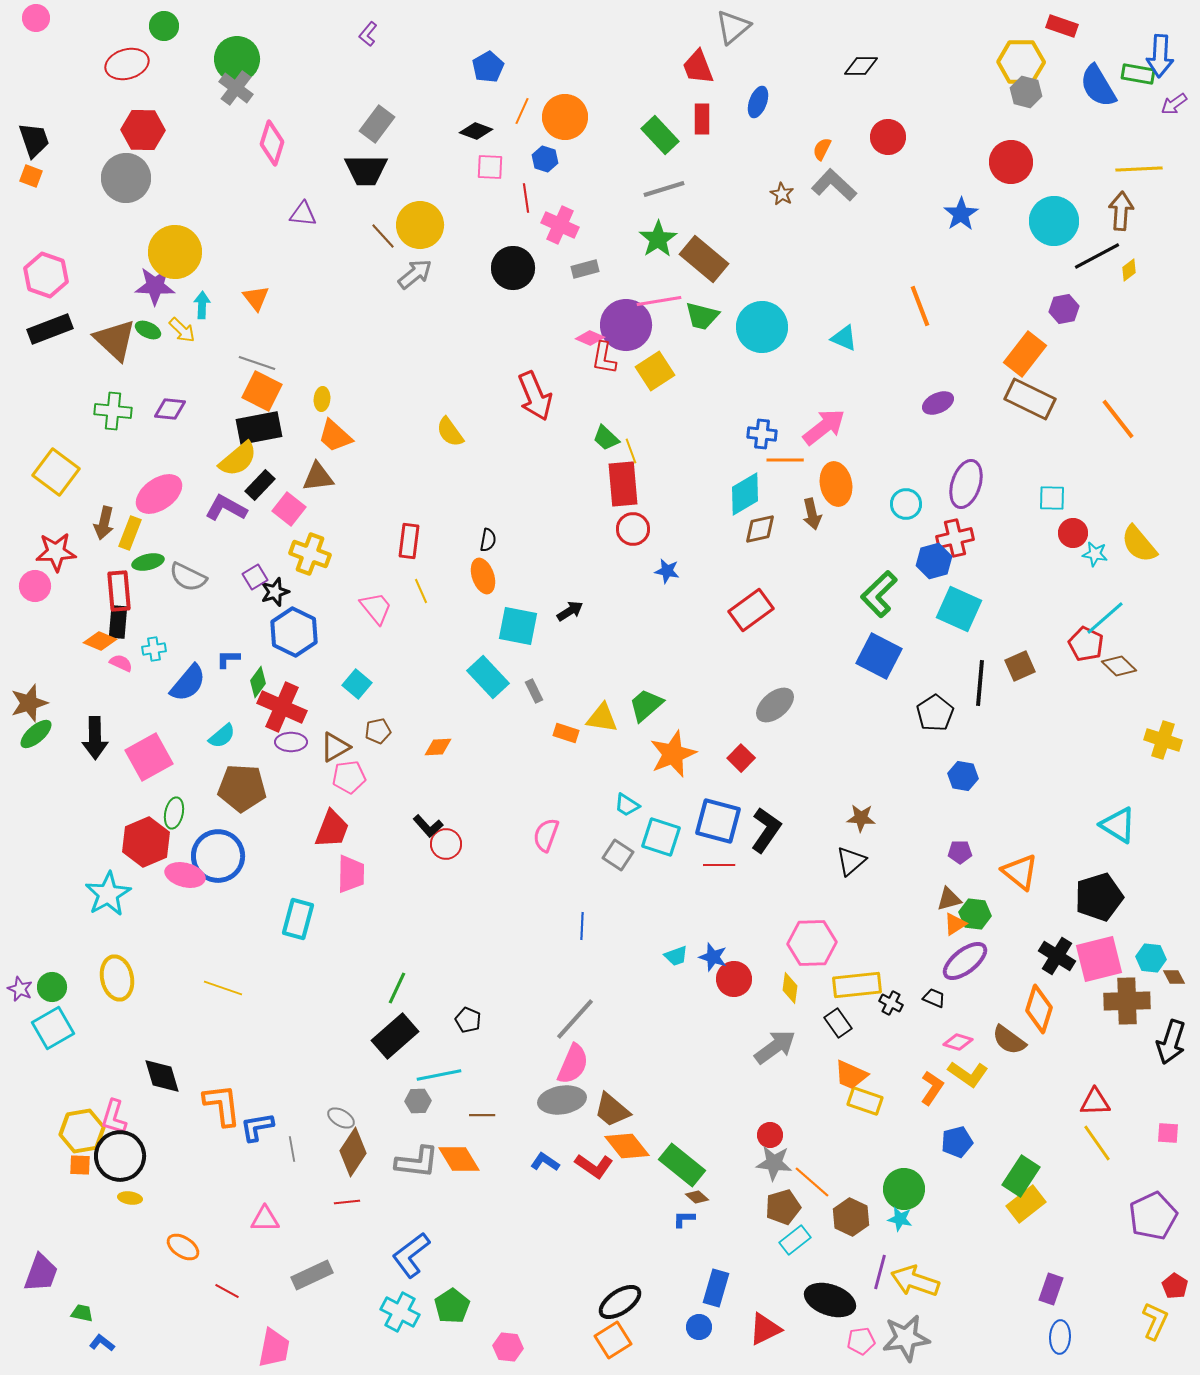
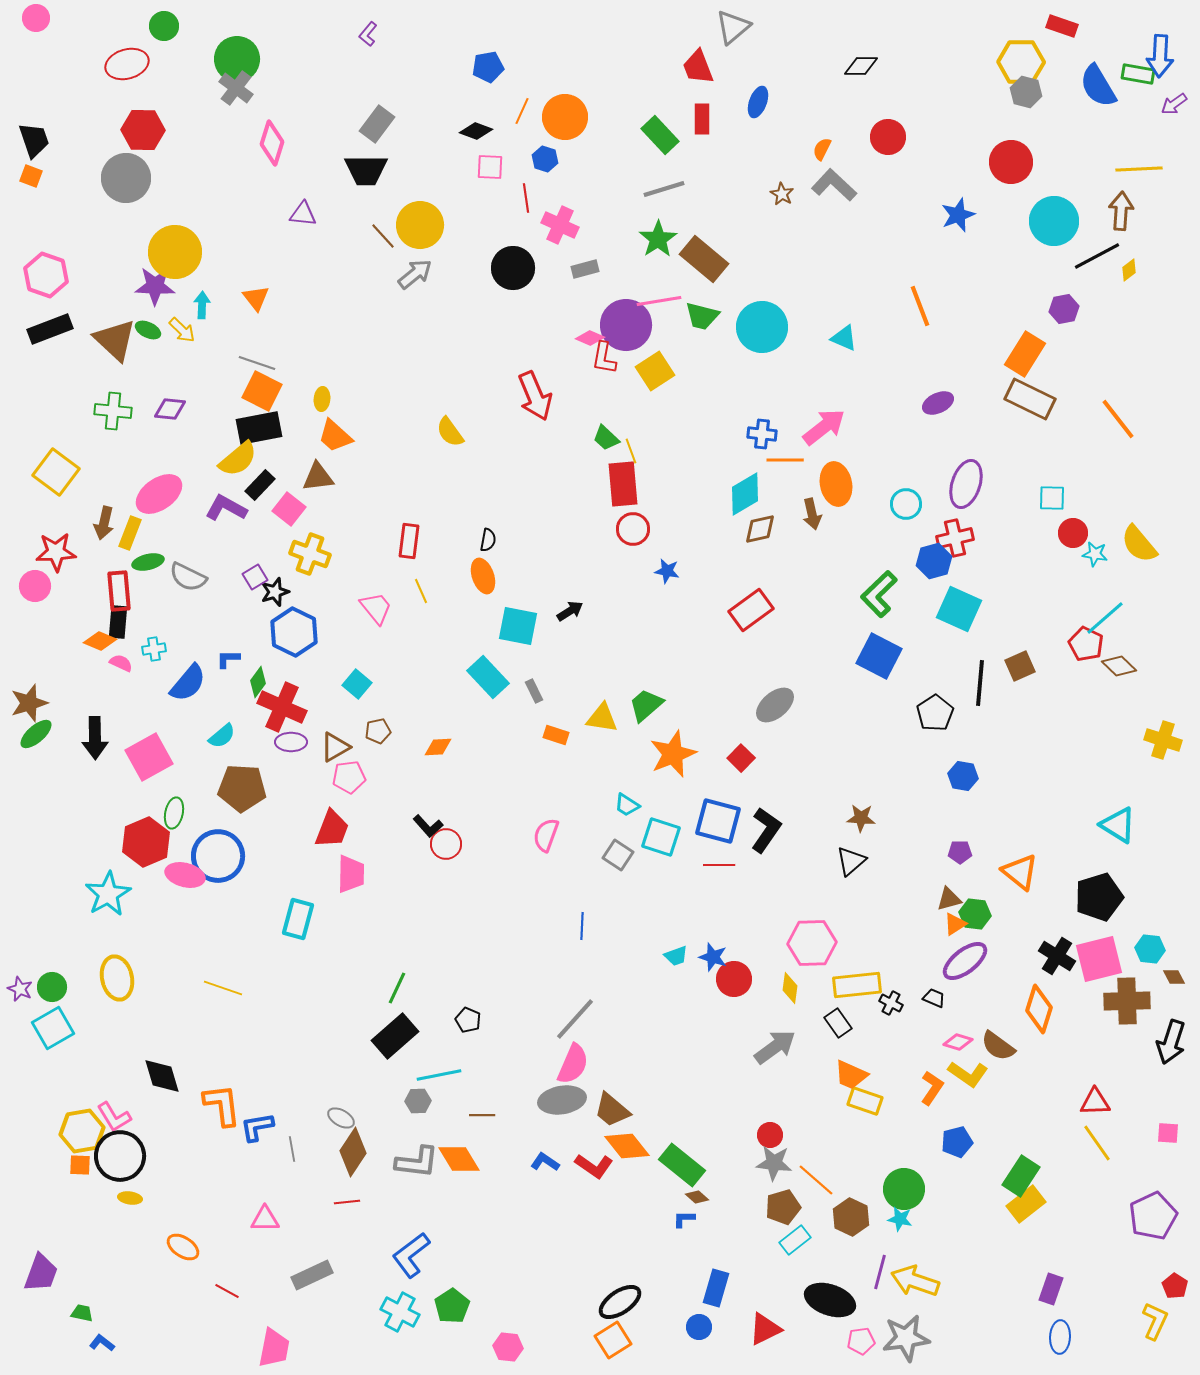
blue pentagon at (488, 67): rotated 20 degrees clockwise
blue star at (961, 214): moved 3 px left, 1 px down; rotated 12 degrees clockwise
orange rectangle at (1025, 354): rotated 6 degrees counterclockwise
orange rectangle at (566, 733): moved 10 px left, 2 px down
cyan hexagon at (1151, 958): moved 1 px left, 9 px up
brown semicircle at (1009, 1040): moved 11 px left, 6 px down
pink L-shape at (114, 1117): rotated 48 degrees counterclockwise
orange line at (812, 1182): moved 4 px right, 2 px up
